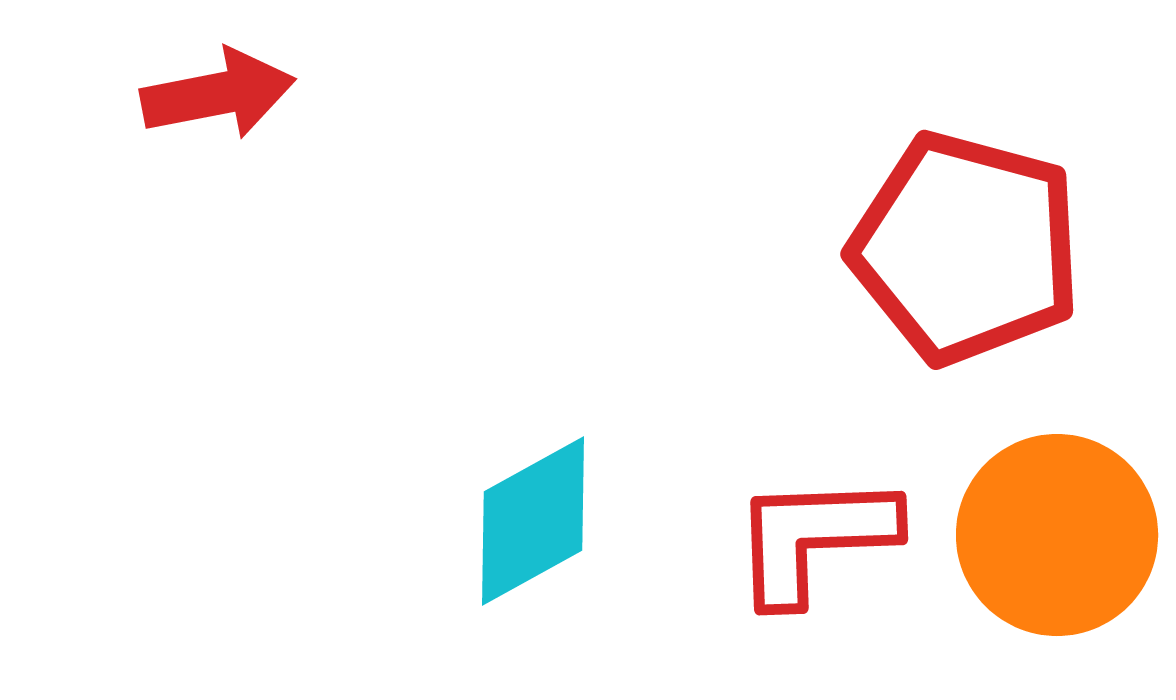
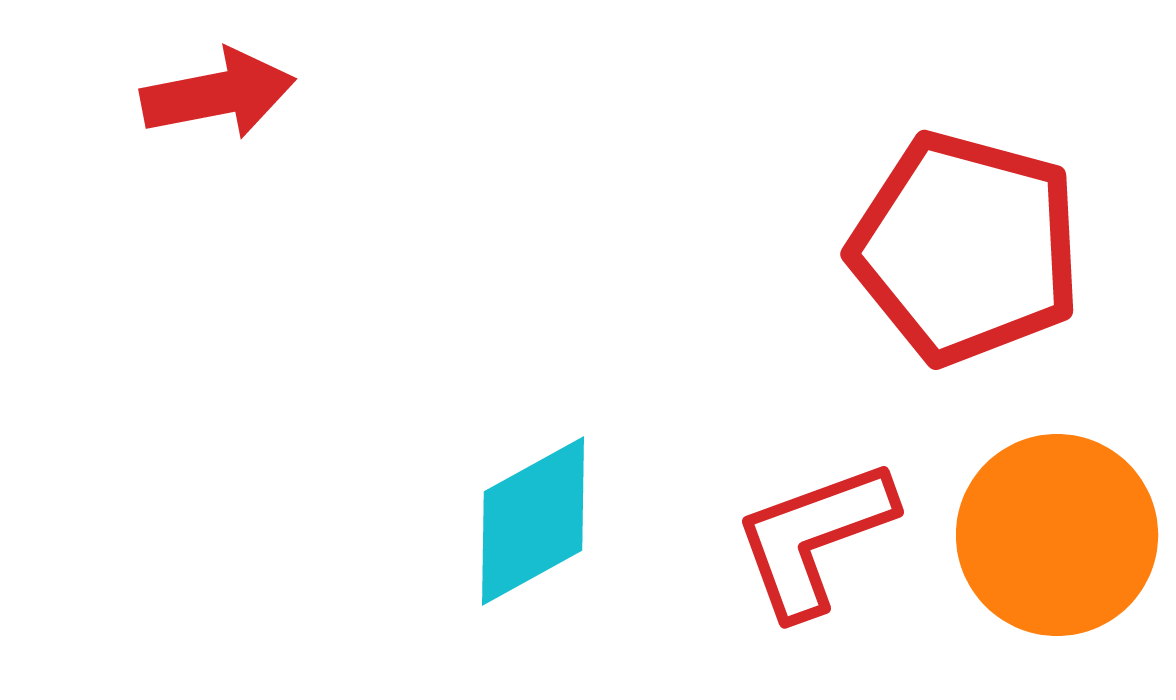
red L-shape: rotated 18 degrees counterclockwise
